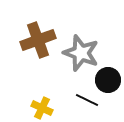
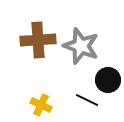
brown cross: rotated 16 degrees clockwise
gray star: moved 7 px up
yellow cross: moved 1 px left, 3 px up
